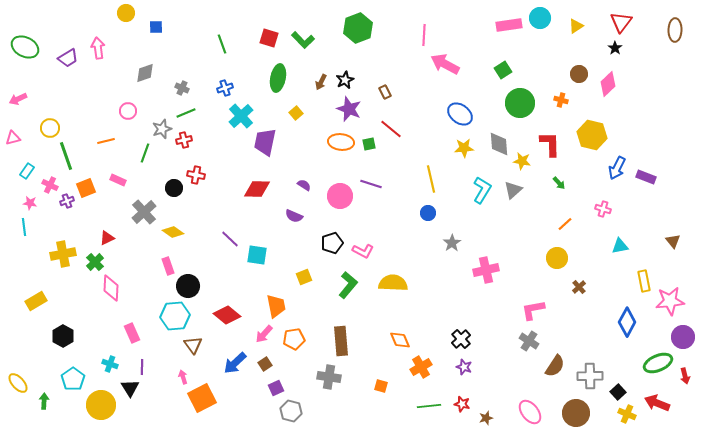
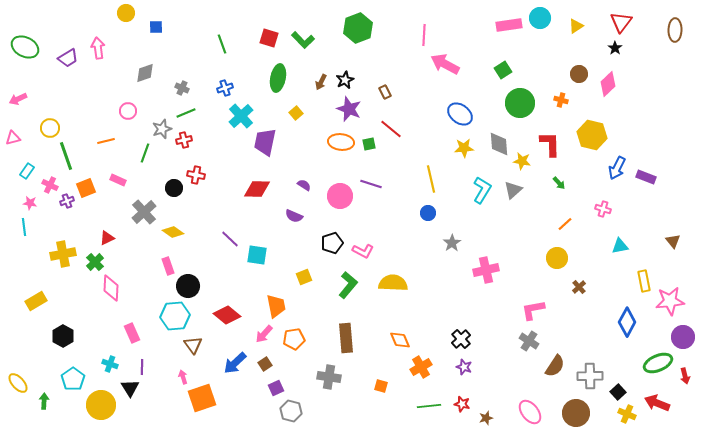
brown rectangle at (341, 341): moved 5 px right, 3 px up
orange square at (202, 398): rotated 8 degrees clockwise
